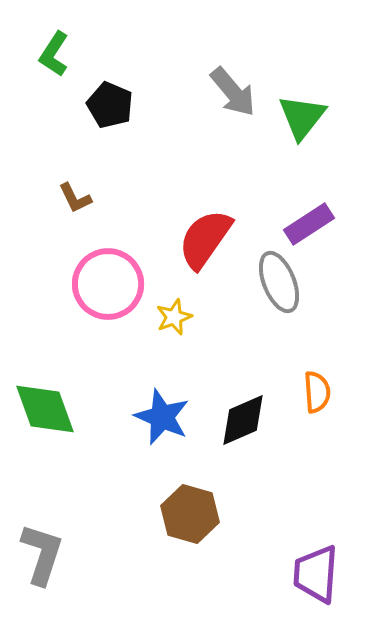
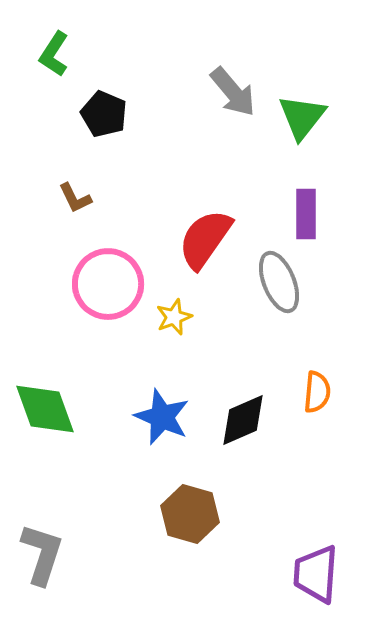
black pentagon: moved 6 px left, 9 px down
purple rectangle: moved 3 px left, 10 px up; rotated 57 degrees counterclockwise
orange semicircle: rotated 9 degrees clockwise
